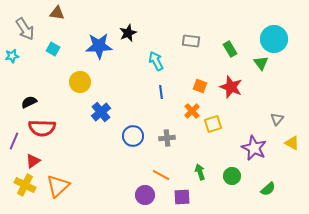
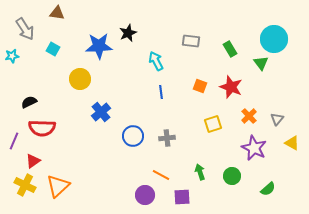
yellow circle: moved 3 px up
orange cross: moved 57 px right, 5 px down
